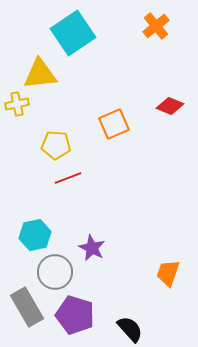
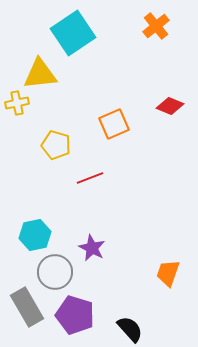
yellow cross: moved 1 px up
yellow pentagon: rotated 12 degrees clockwise
red line: moved 22 px right
